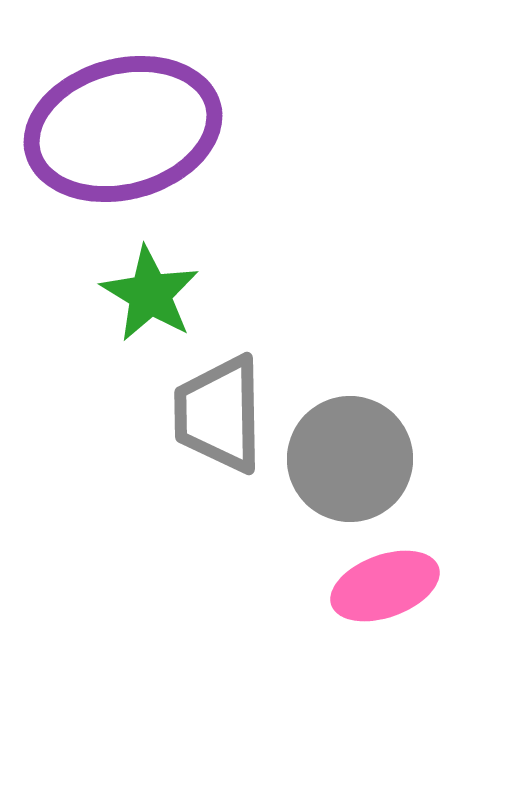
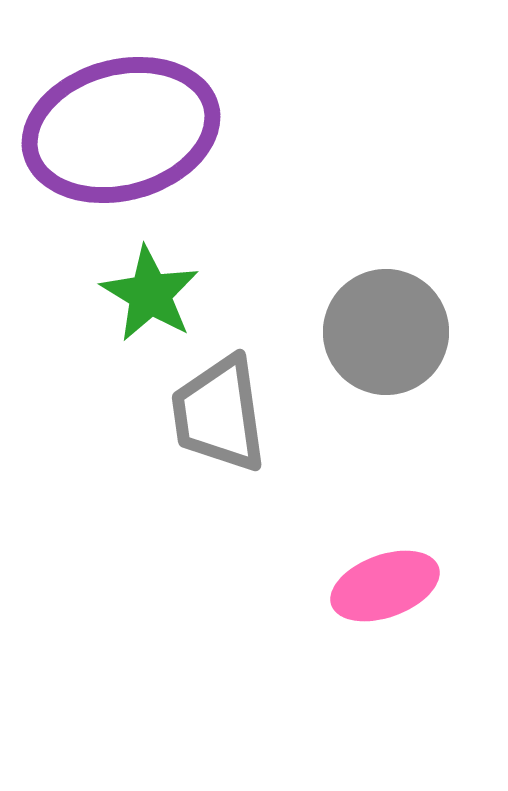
purple ellipse: moved 2 px left, 1 px down
gray trapezoid: rotated 7 degrees counterclockwise
gray circle: moved 36 px right, 127 px up
